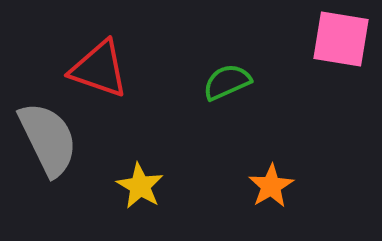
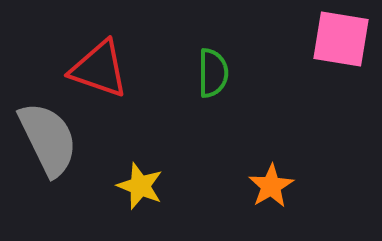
green semicircle: moved 14 px left, 9 px up; rotated 114 degrees clockwise
yellow star: rotated 9 degrees counterclockwise
